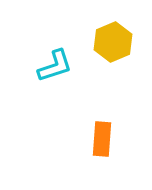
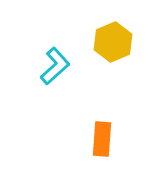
cyan L-shape: rotated 24 degrees counterclockwise
